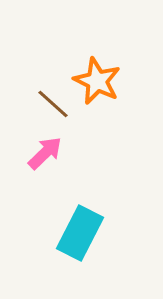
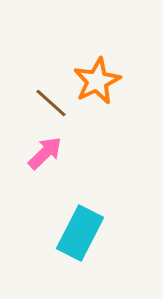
orange star: rotated 21 degrees clockwise
brown line: moved 2 px left, 1 px up
